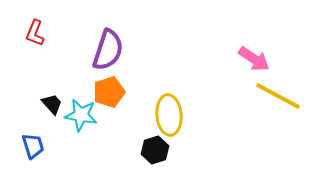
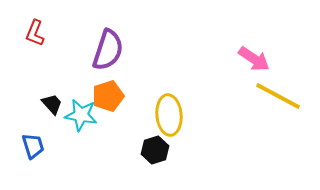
orange pentagon: moved 1 px left, 4 px down
